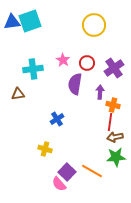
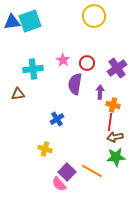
yellow circle: moved 9 px up
purple cross: moved 3 px right
